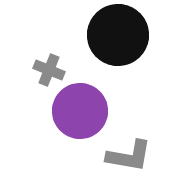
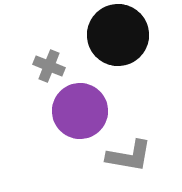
gray cross: moved 4 px up
